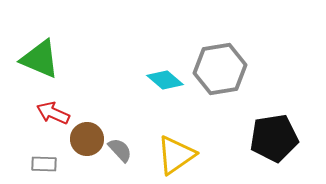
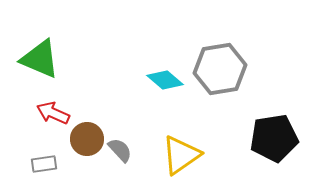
yellow triangle: moved 5 px right
gray rectangle: rotated 10 degrees counterclockwise
